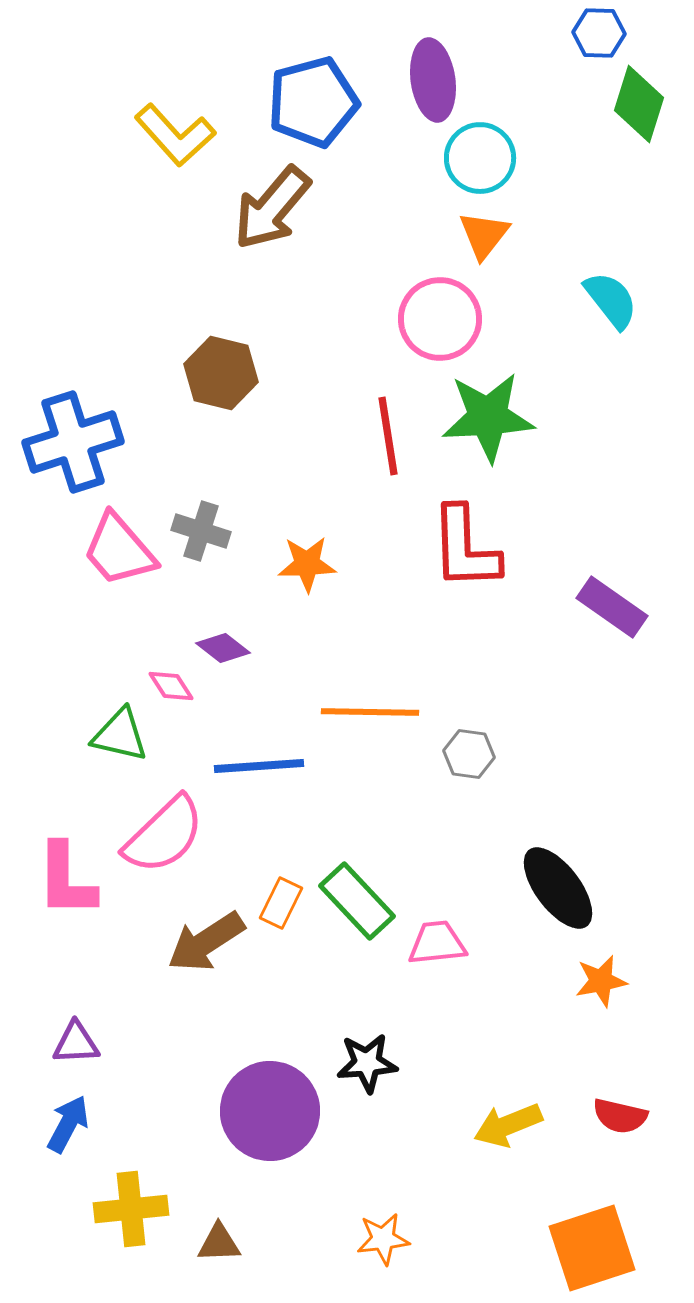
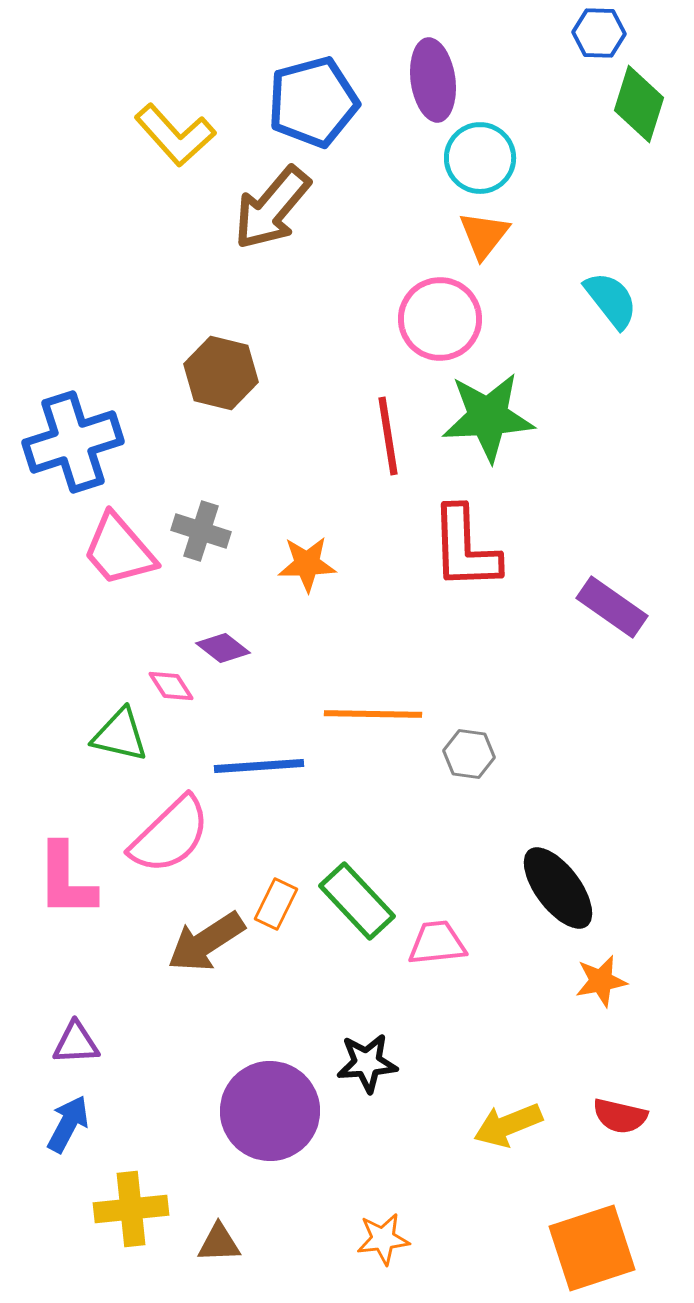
orange line at (370, 712): moved 3 px right, 2 px down
pink semicircle at (164, 835): moved 6 px right
orange rectangle at (281, 903): moved 5 px left, 1 px down
